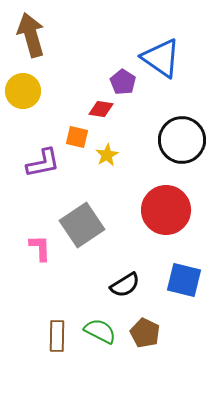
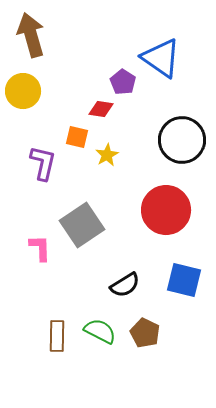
purple L-shape: rotated 66 degrees counterclockwise
